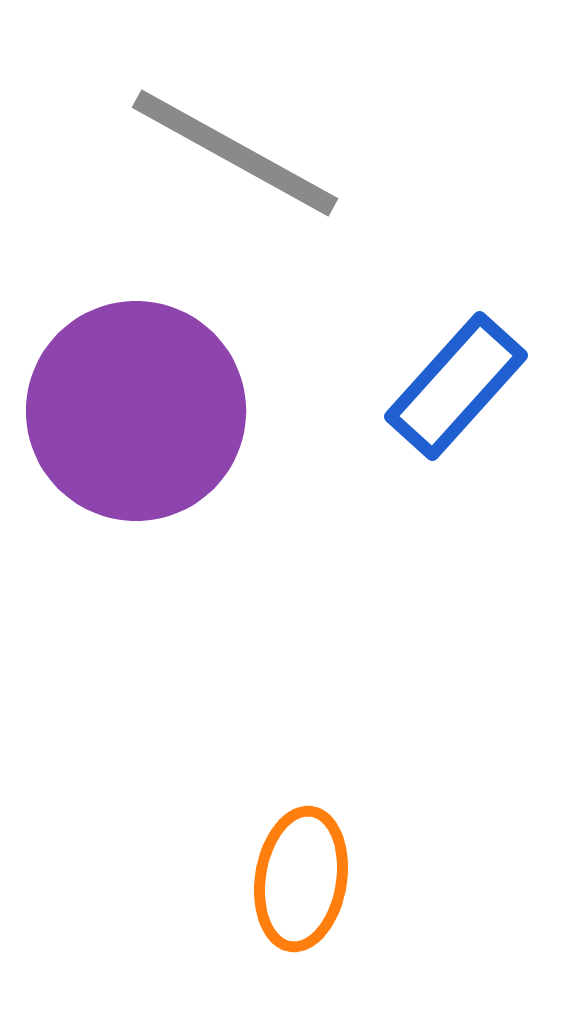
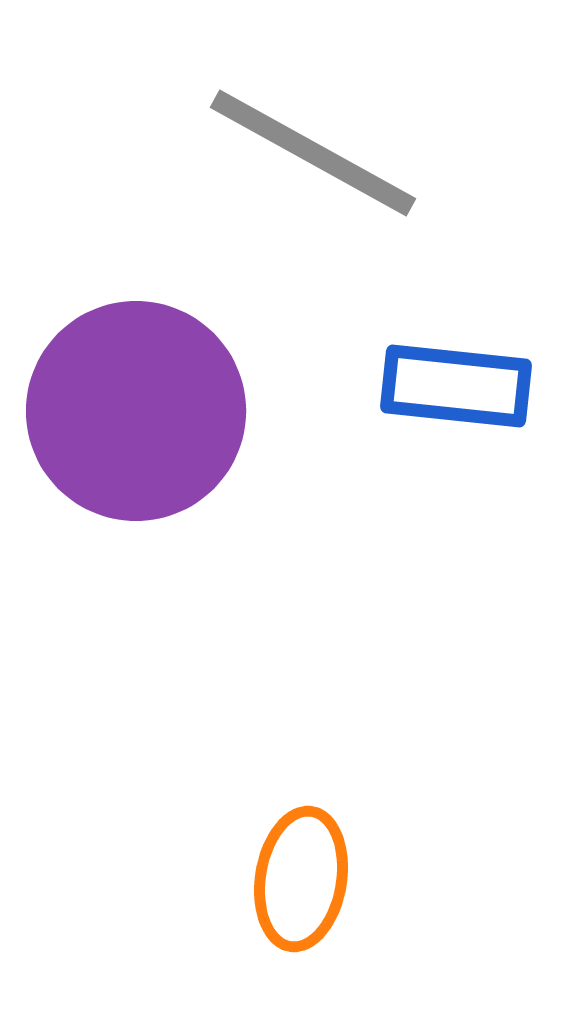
gray line: moved 78 px right
blue rectangle: rotated 54 degrees clockwise
